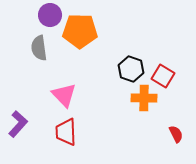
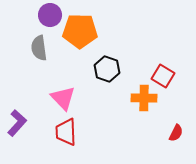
black hexagon: moved 24 px left
pink triangle: moved 1 px left, 3 px down
purple L-shape: moved 1 px left, 1 px up
red semicircle: moved 1 px up; rotated 54 degrees clockwise
